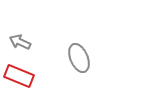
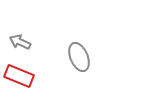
gray ellipse: moved 1 px up
